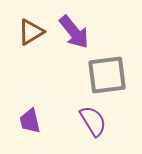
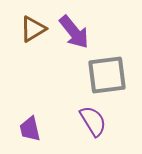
brown triangle: moved 2 px right, 3 px up
purple trapezoid: moved 8 px down
